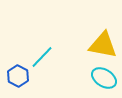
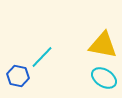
blue hexagon: rotated 15 degrees counterclockwise
